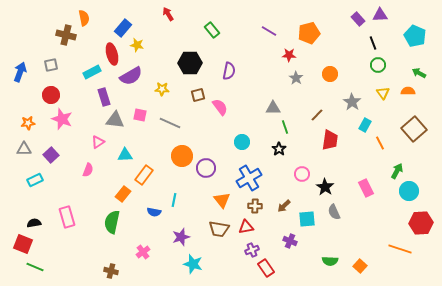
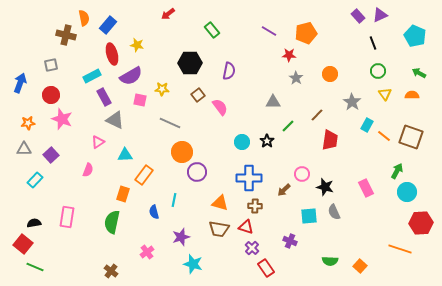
red arrow at (168, 14): rotated 96 degrees counterclockwise
purple triangle at (380, 15): rotated 21 degrees counterclockwise
purple rectangle at (358, 19): moved 3 px up
blue rectangle at (123, 28): moved 15 px left, 3 px up
orange pentagon at (309, 33): moved 3 px left
green circle at (378, 65): moved 6 px down
blue arrow at (20, 72): moved 11 px down
cyan rectangle at (92, 72): moved 4 px down
orange semicircle at (408, 91): moved 4 px right, 4 px down
yellow triangle at (383, 93): moved 2 px right, 1 px down
brown square at (198, 95): rotated 24 degrees counterclockwise
purple rectangle at (104, 97): rotated 12 degrees counterclockwise
gray triangle at (273, 108): moved 6 px up
pink square at (140, 115): moved 15 px up
gray triangle at (115, 120): rotated 18 degrees clockwise
cyan rectangle at (365, 125): moved 2 px right
green line at (285, 127): moved 3 px right, 1 px up; rotated 64 degrees clockwise
brown square at (414, 129): moved 3 px left, 8 px down; rotated 30 degrees counterclockwise
orange line at (380, 143): moved 4 px right, 7 px up; rotated 24 degrees counterclockwise
black star at (279, 149): moved 12 px left, 8 px up
orange circle at (182, 156): moved 4 px up
purple circle at (206, 168): moved 9 px left, 4 px down
blue cross at (249, 178): rotated 30 degrees clockwise
cyan rectangle at (35, 180): rotated 21 degrees counterclockwise
black star at (325, 187): rotated 18 degrees counterclockwise
cyan circle at (409, 191): moved 2 px left, 1 px down
orange rectangle at (123, 194): rotated 21 degrees counterclockwise
orange triangle at (222, 200): moved 2 px left, 3 px down; rotated 36 degrees counterclockwise
brown arrow at (284, 206): moved 16 px up
blue semicircle at (154, 212): rotated 64 degrees clockwise
pink rectangle at (67, 217): rotated 25 degrees clockwise
cyan square at (307, 219): moved 2 px right, 3 px up
red triangle at (246, 227): rotated 28 degrees clockwise
red square at (23, 244): rotated 18 degrees clockwise
purple cross at (252, 250): moved 2 px up; rotated 24 degrees counterclockwise
pink cross at (143, 252): moved 4 px right
brown cross at (111, 271): rotated 24 degrees clockwise
